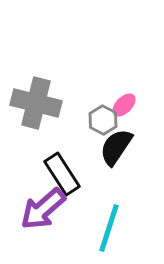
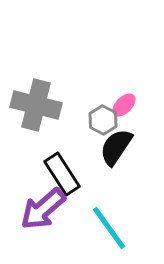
gray cross: moved 2 px down
cyan line: rotated 54 degrees counterclockwise
